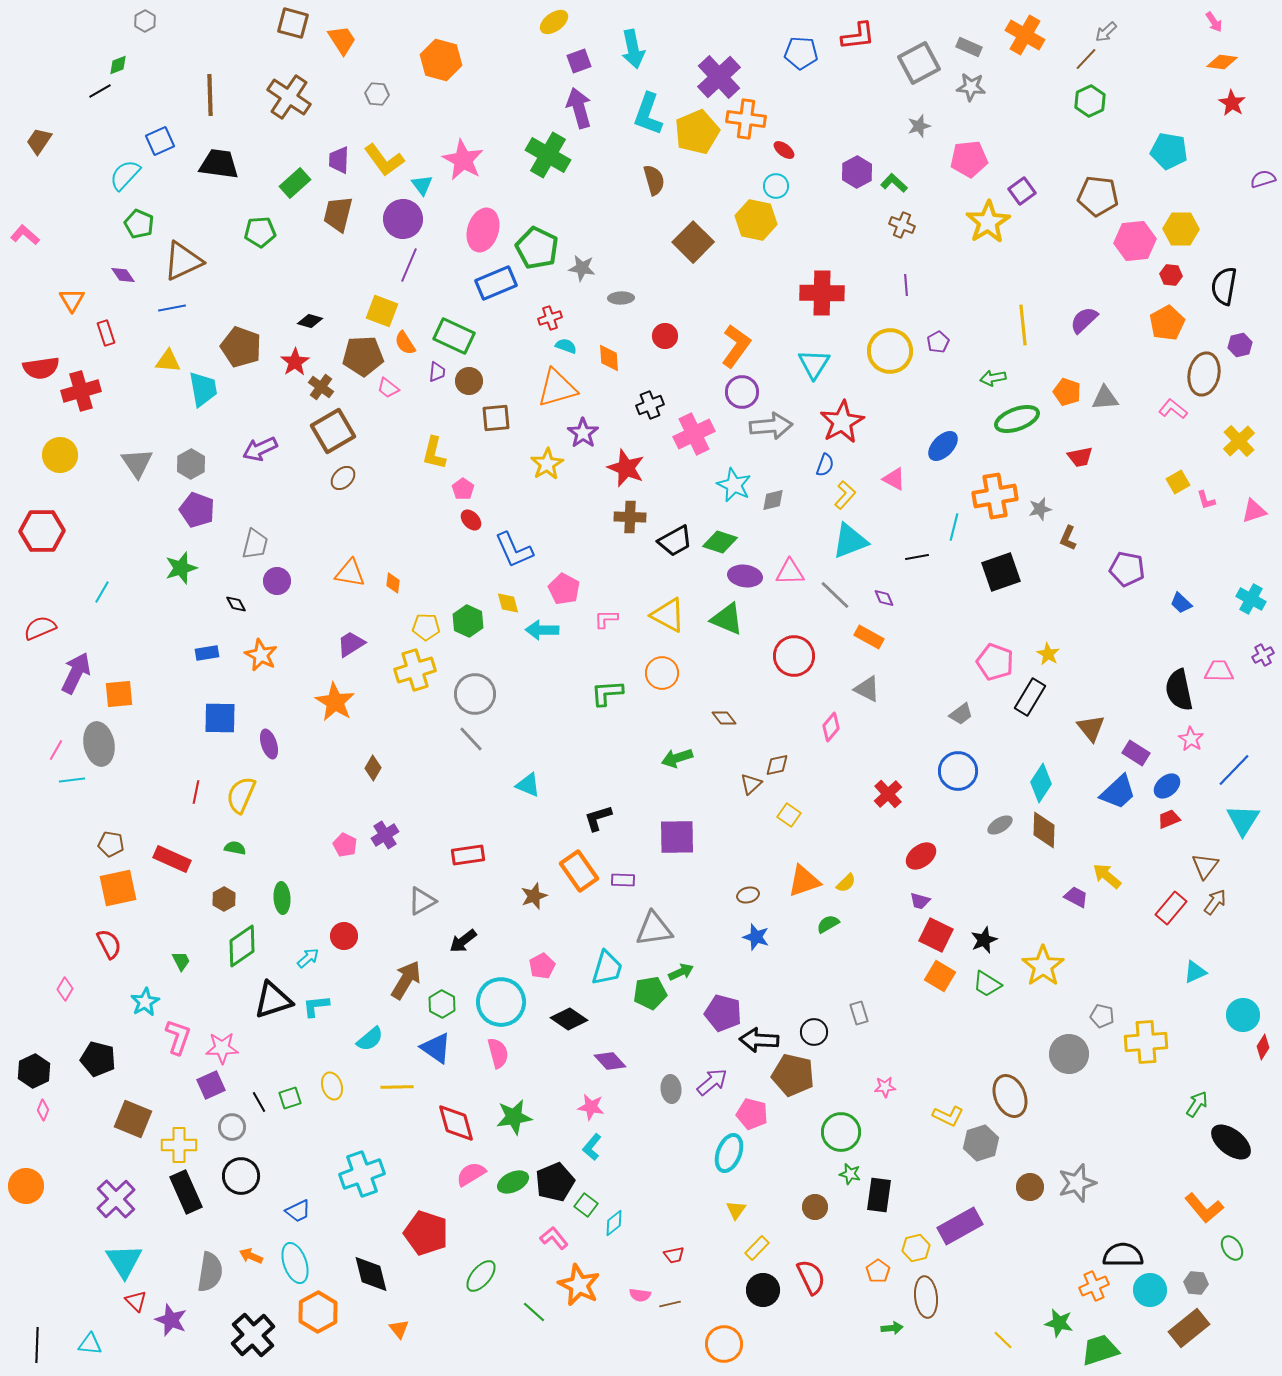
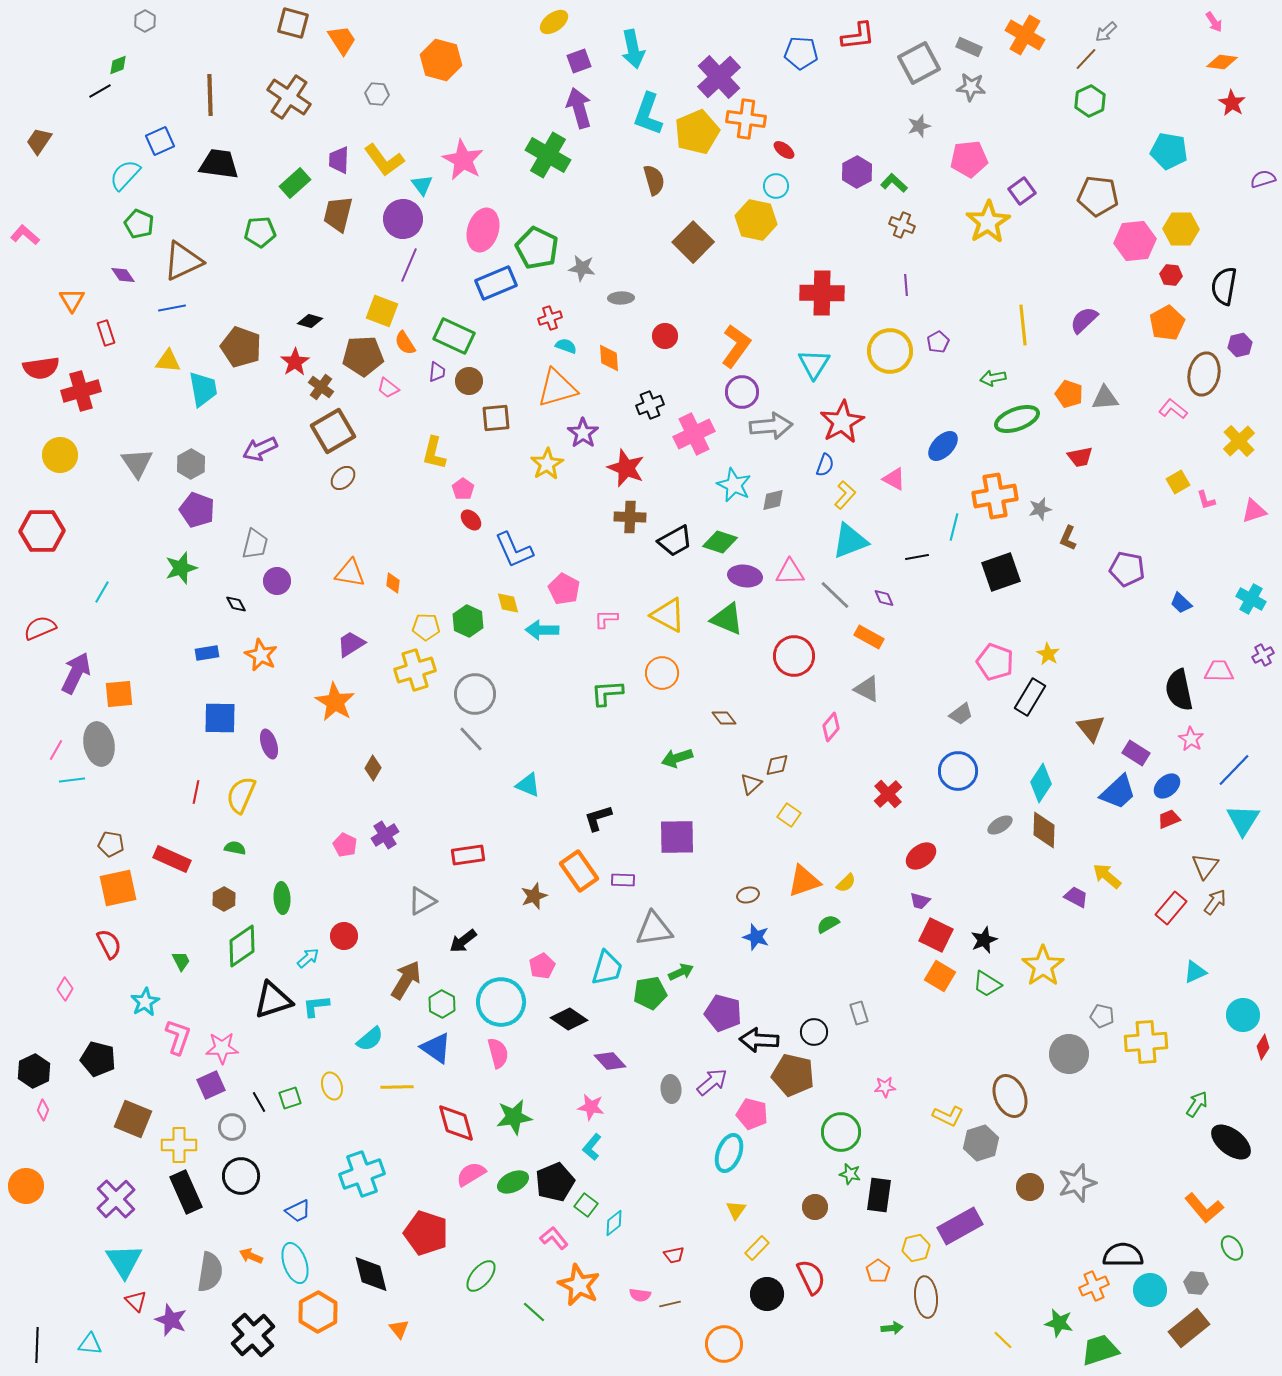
orange pentagon at (1067, 392): moved 2 px right, 2 px down
black circle at (763, 1290): moved 4 px right, 4 px down
